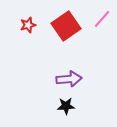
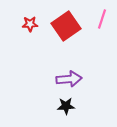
pink line: rotated 24 degrees counterclockwise
red star: moved 2 px right, 1 px up; rotated 14 degrees clockwise
